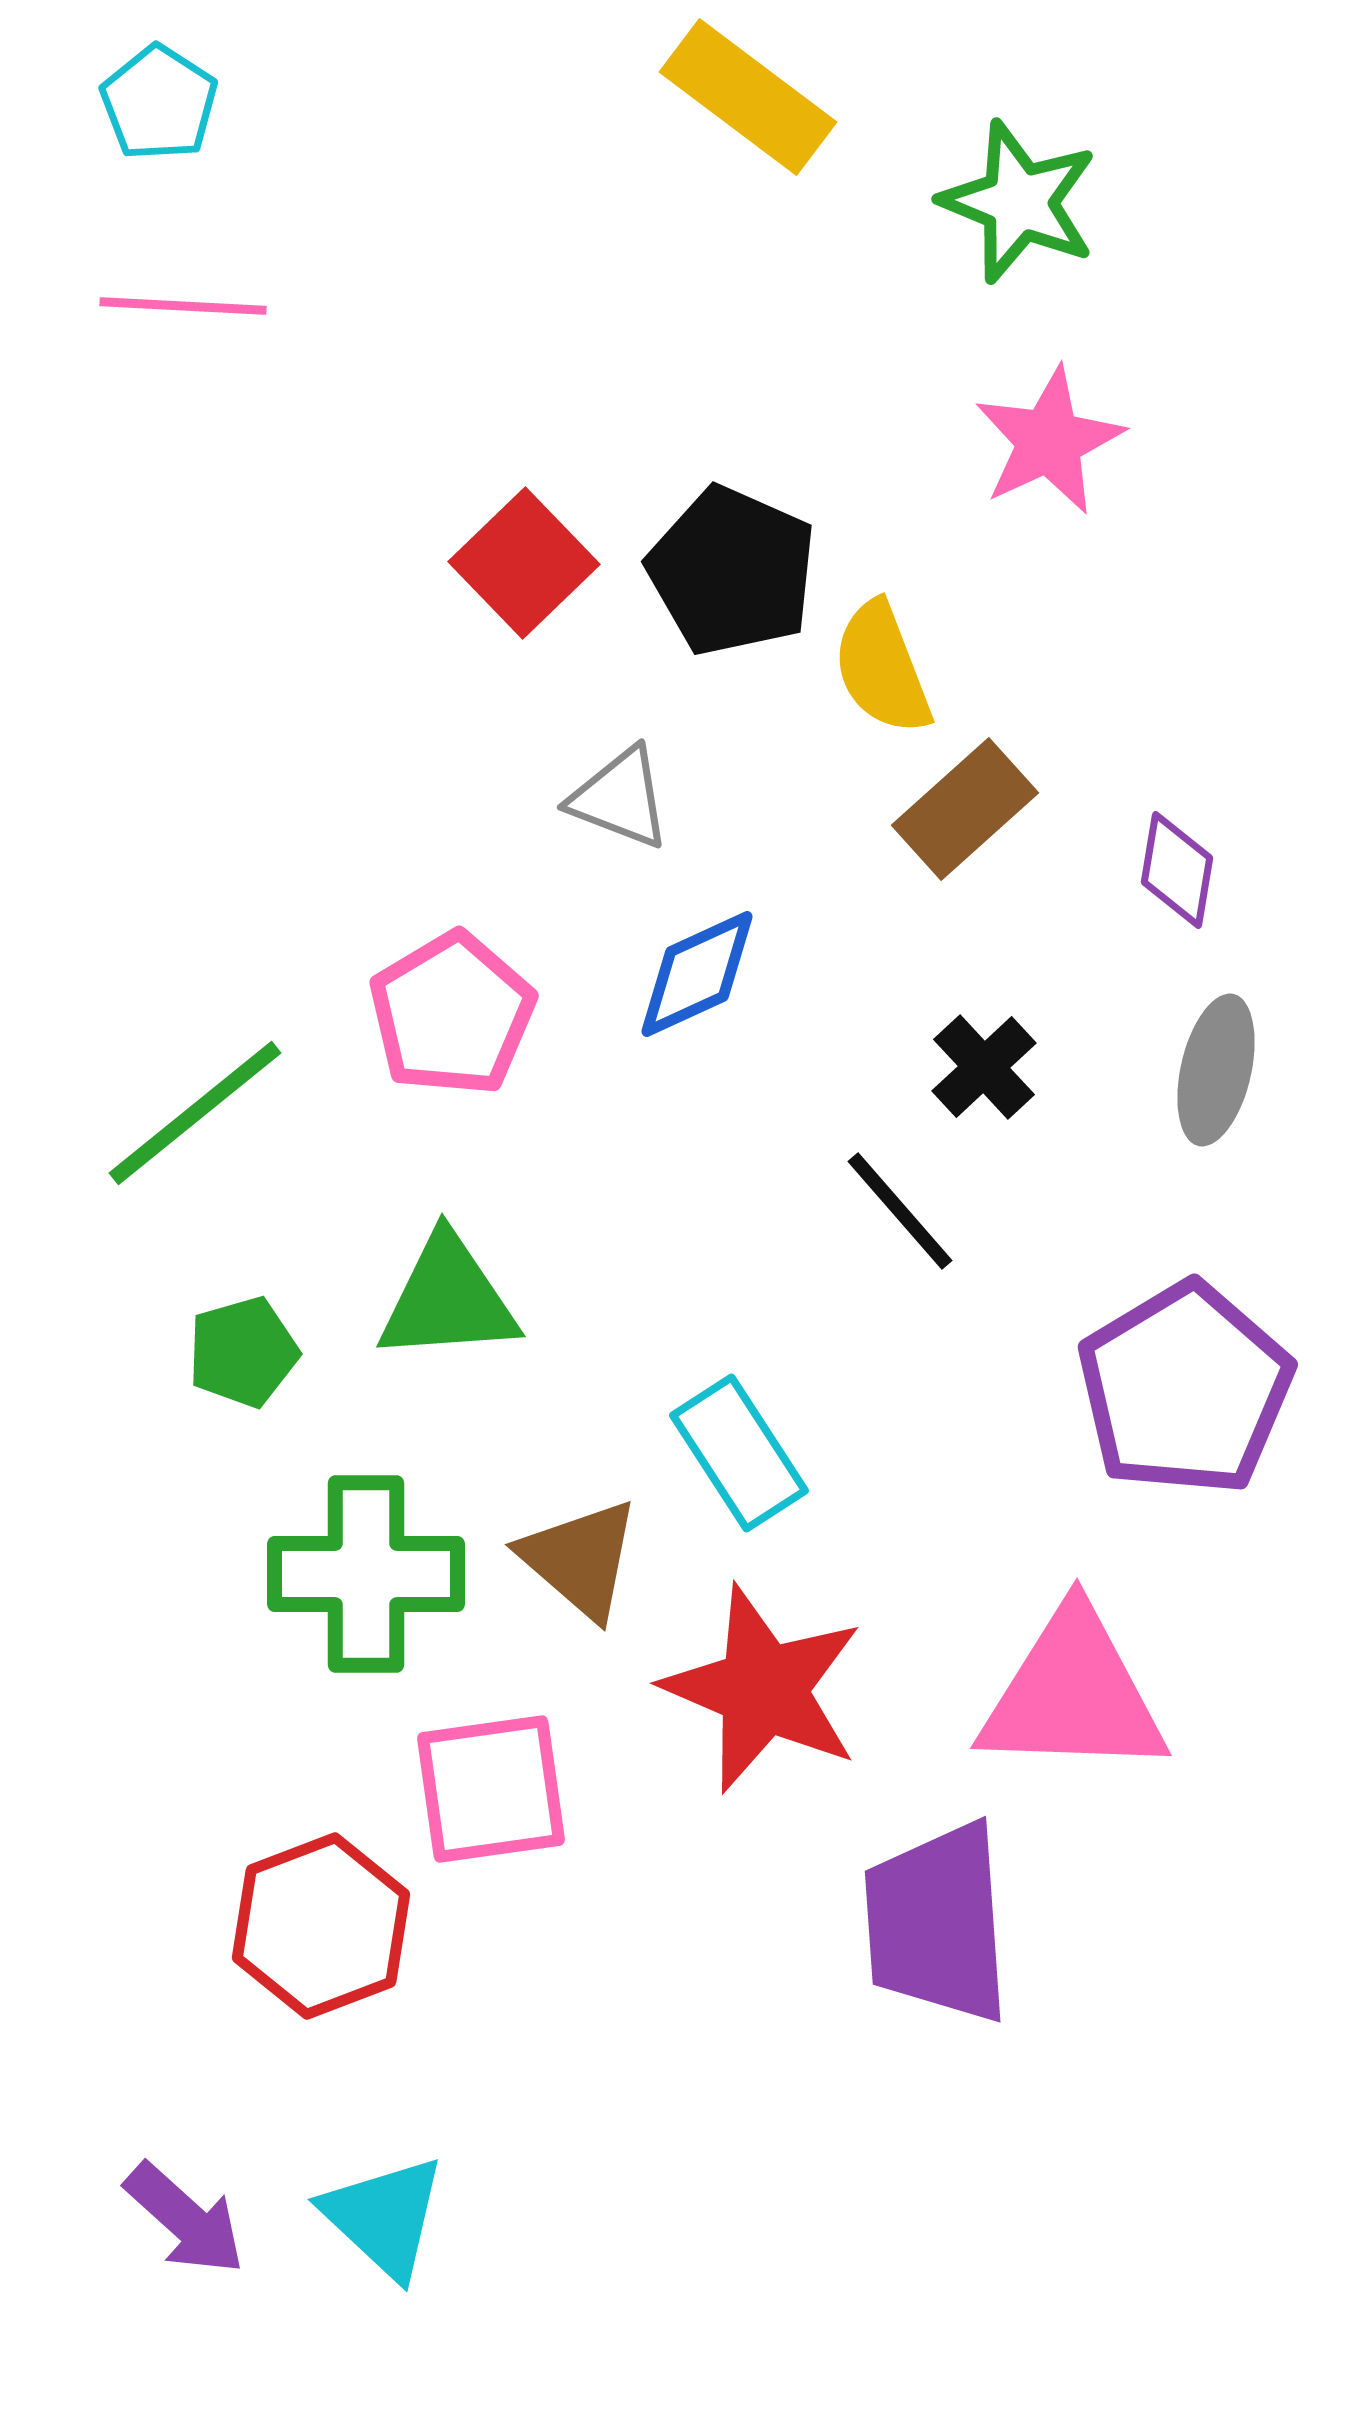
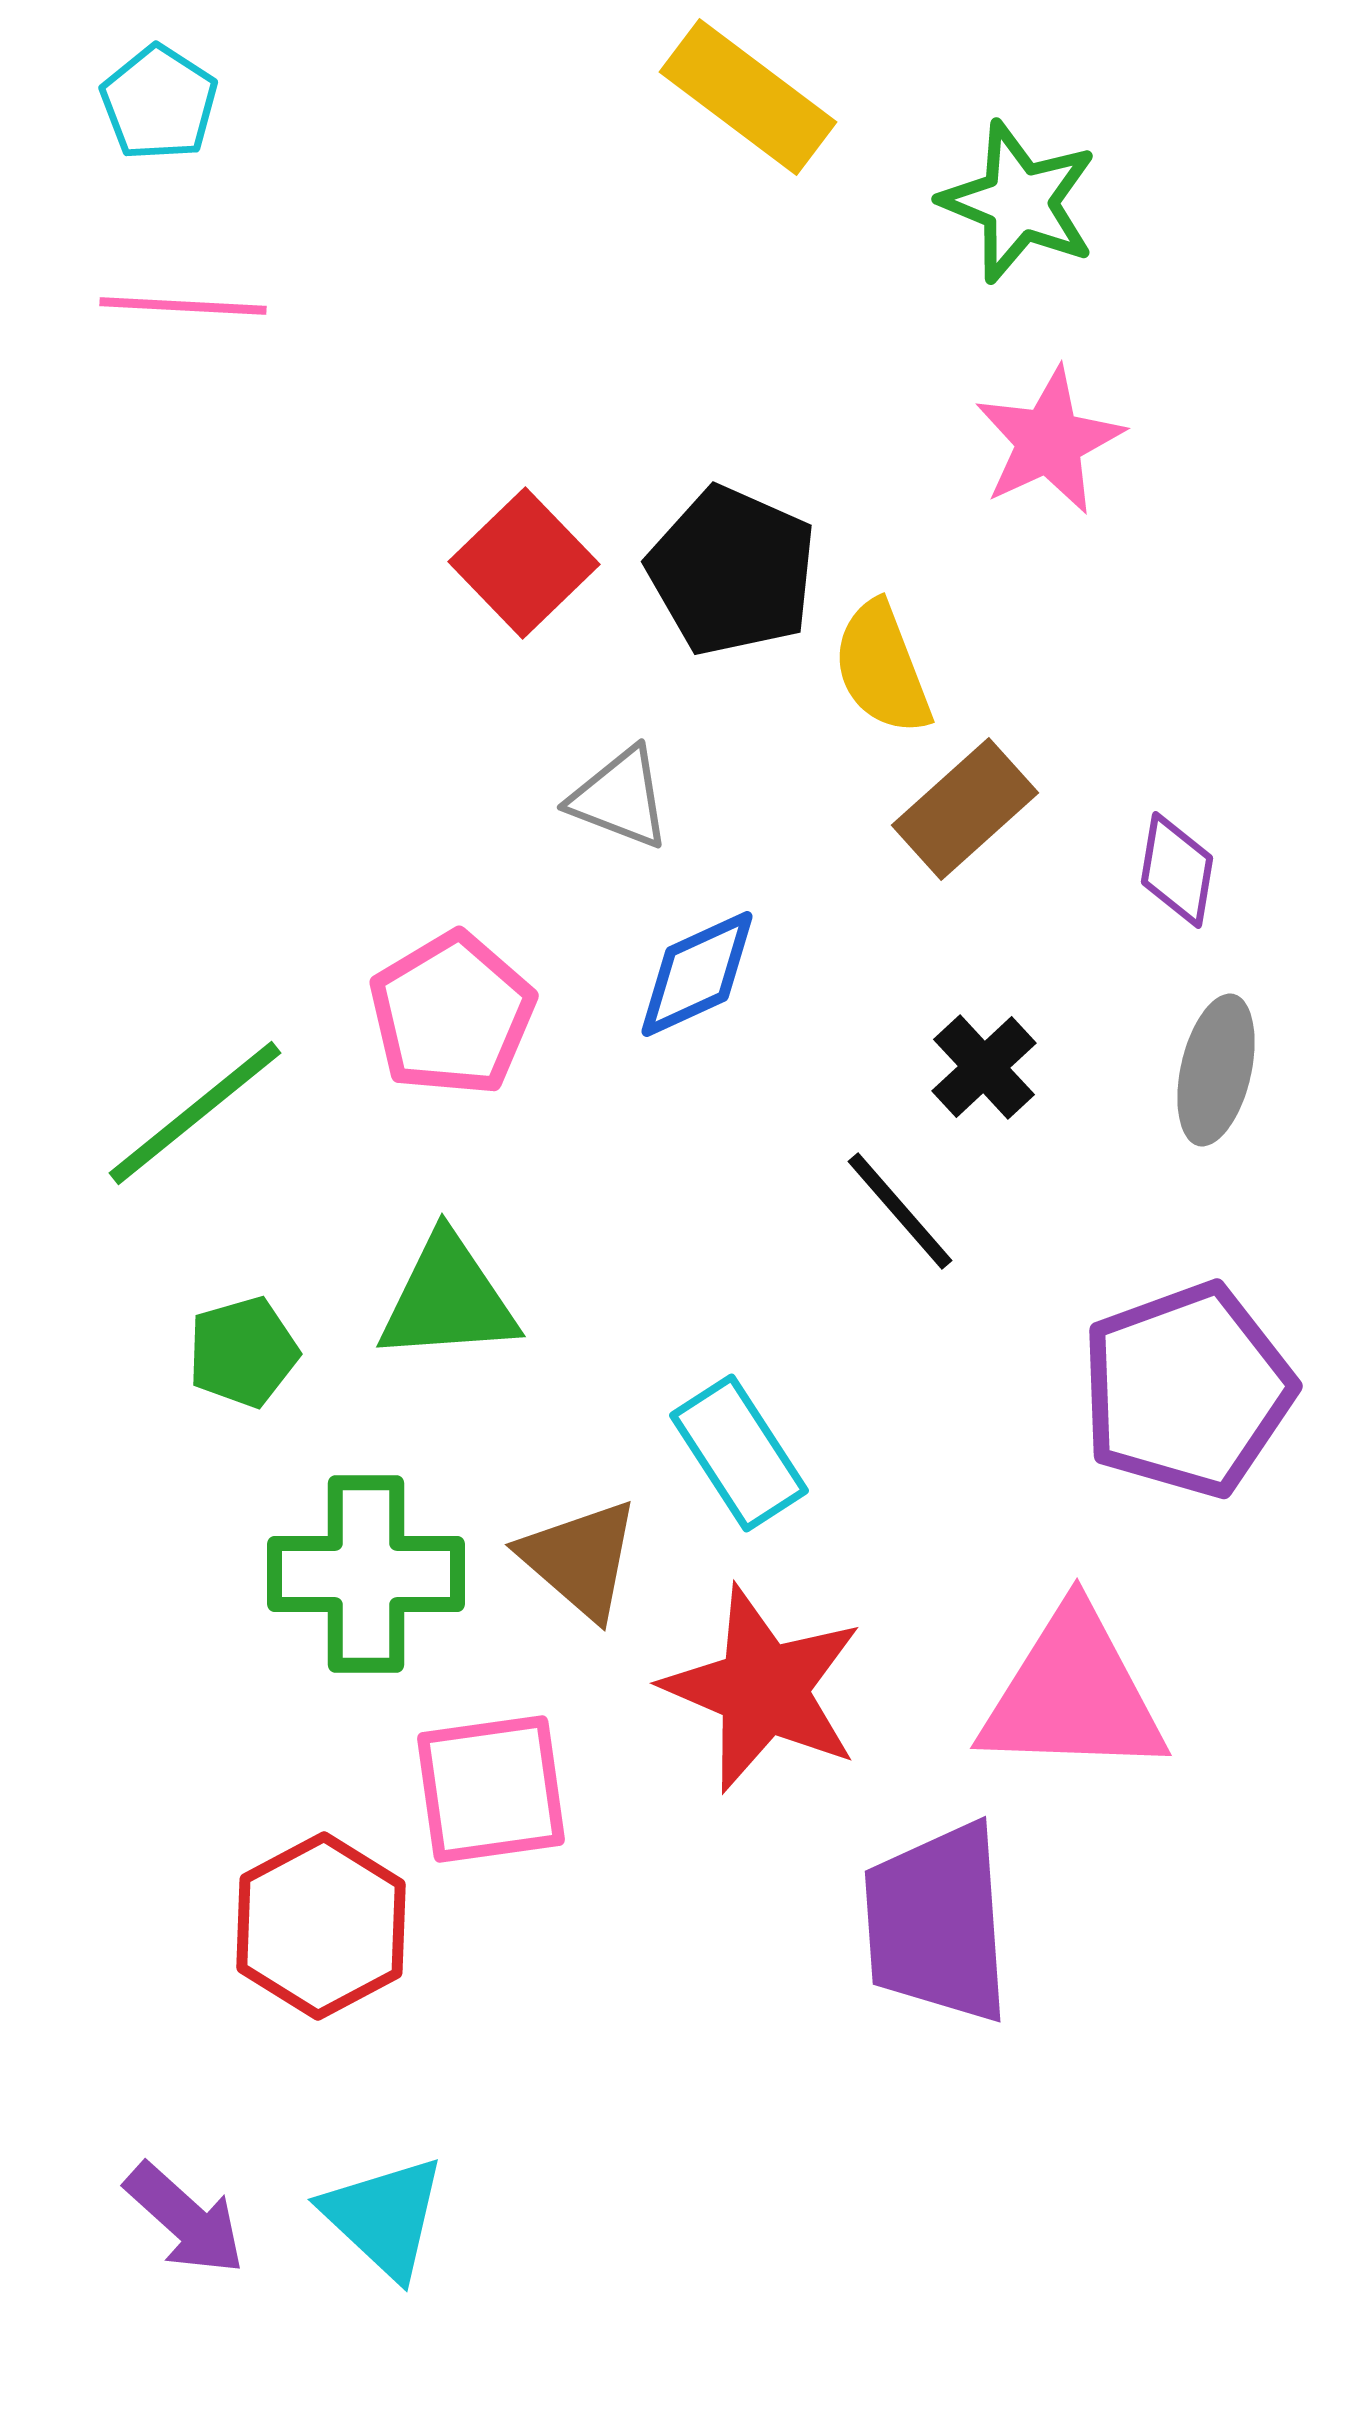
purple pentagon: moved 2 px right, 1 px down; rotated 11 degrees clockwise
red hexagon: rotated 7 degrees counterclockwise
